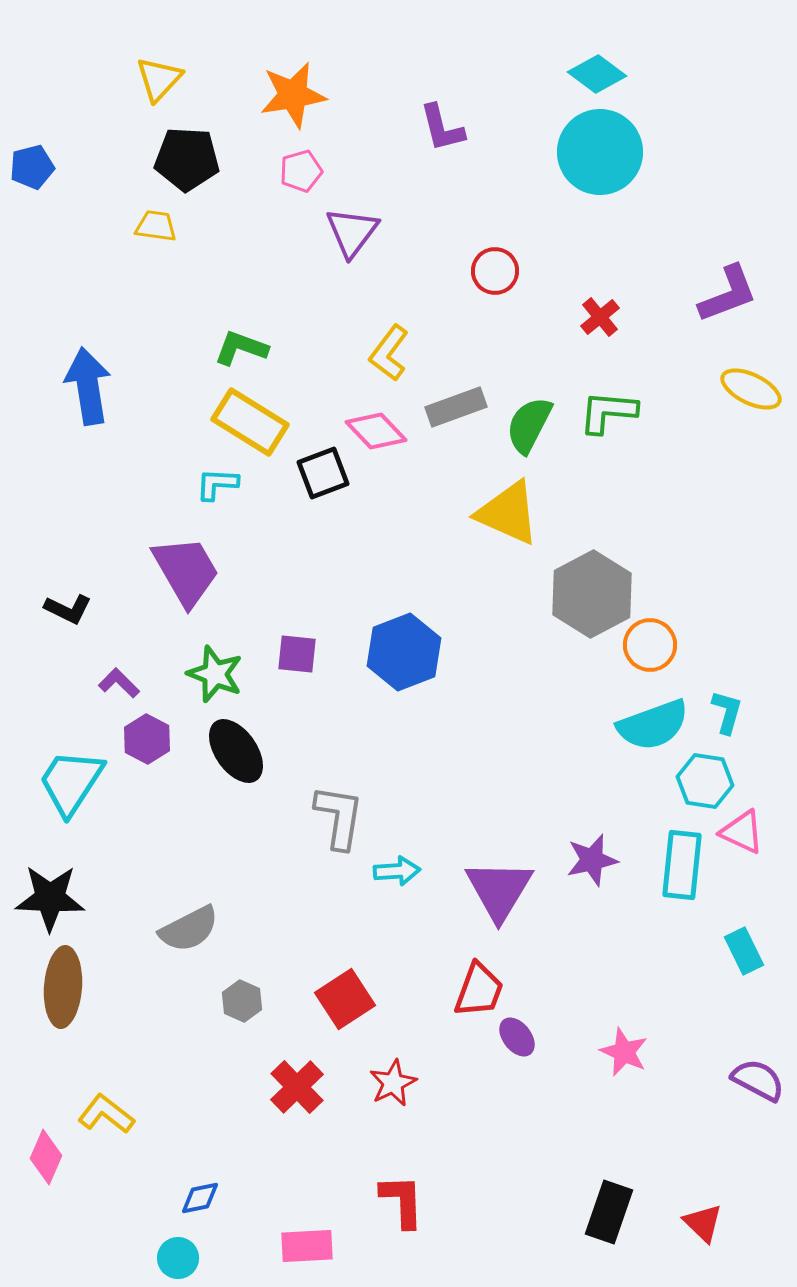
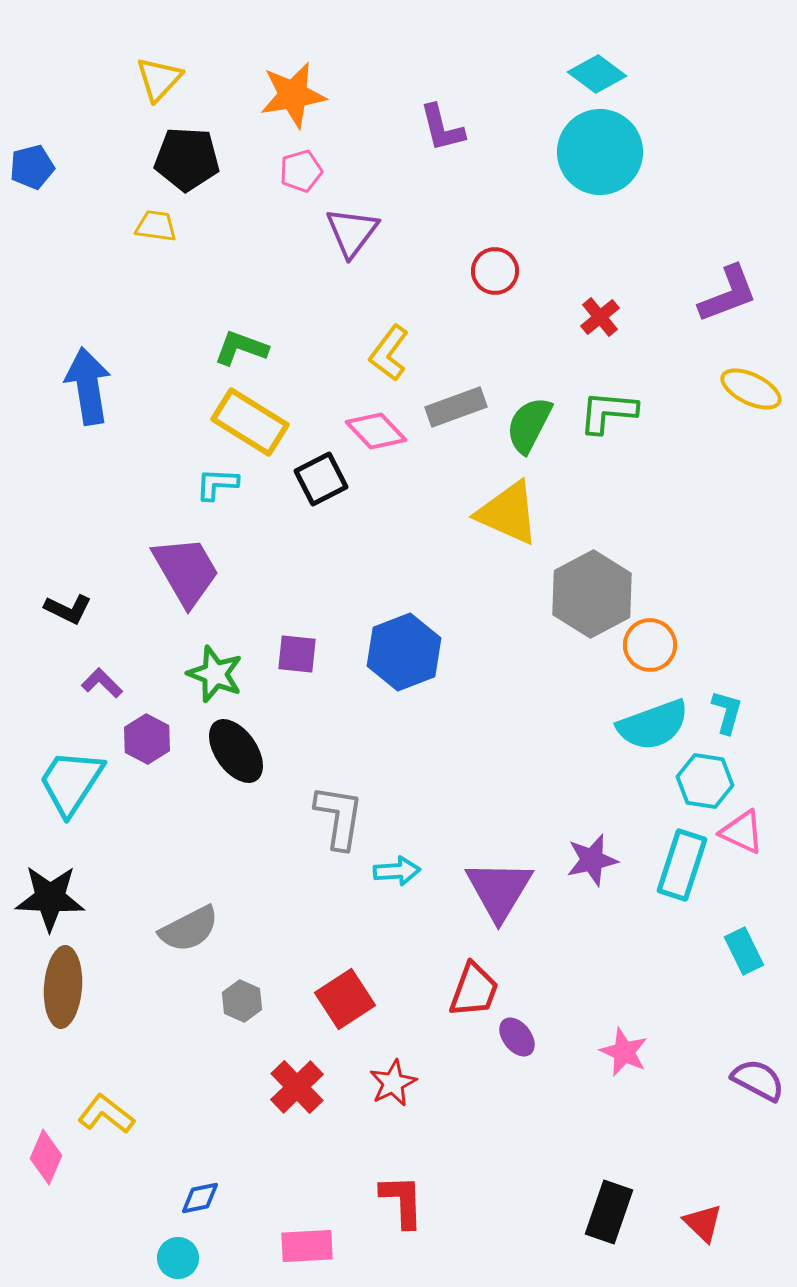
black square at (323, 473): moved 2 px left, 6 px down; rotated 6 degrees counterclockwise
purple L-shape at (119, 683): moved 17 px left
cyan rectangle at (682, 865): rotated 12 degrees clockwise
red trapezoid at (479, 990): moved 5 px left
